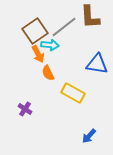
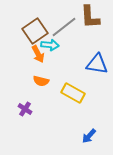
orange semicircle: moved 7 px left, 8 px down; rotated 49 degrees counterclockwise
